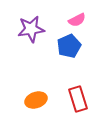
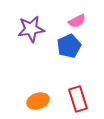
pink semicircle: moved 1 px down
orange ellipse: moved 2 px right, 1 px down
